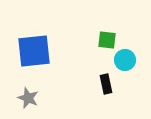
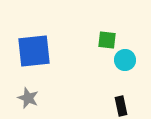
black rectangle: moved 15 px right, 22 px down
